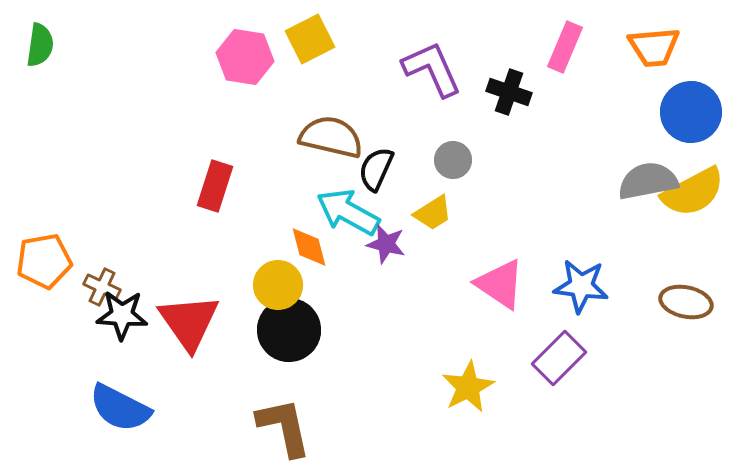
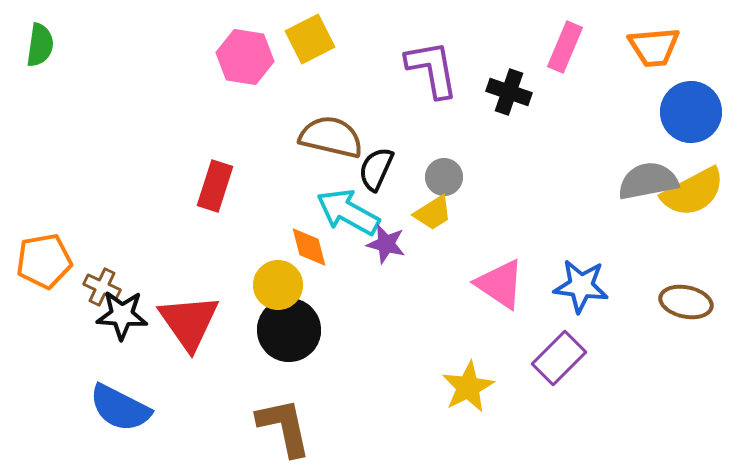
purple L-shape: rotated 14 degrees clockwise
gray circle: moved 9 px left, 17 px down
